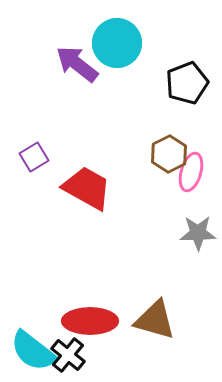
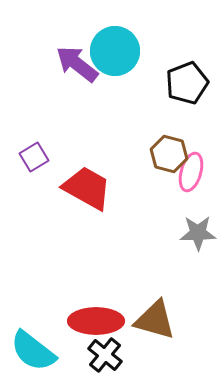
cyan circle: moved 2 px left, 8 px down
brown hexagon: rotated 18 degrees counterclockwise
red ellipse: moved 6 px right
black cross: moved 37 px right
